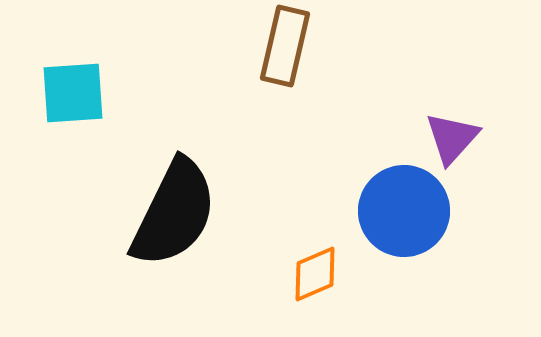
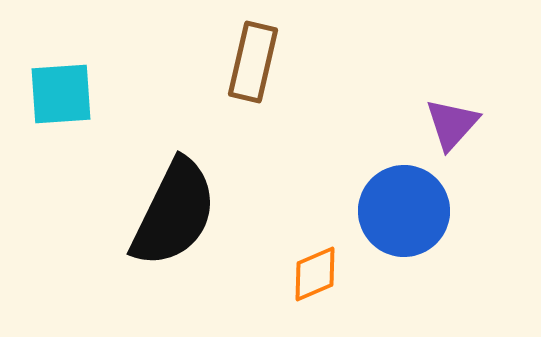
brown rectangle: moved 32 px left, 16 px down
cyan square: moved 12 px left, 1 px down
purple triangle: moved 14 px up
